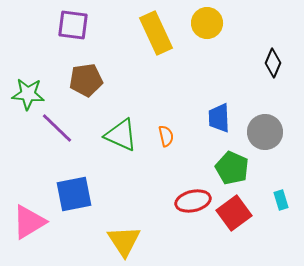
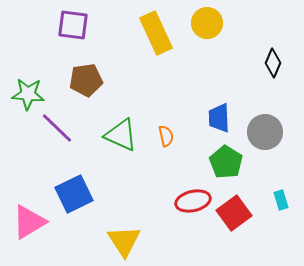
green pentagon: moved 6 px left, 6 px up; rotated 8 degrees clockwise
blue square: rotated 15 degrees counterclockwise
